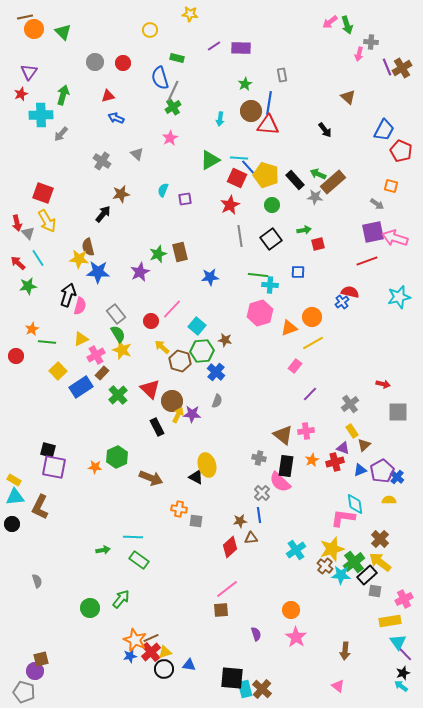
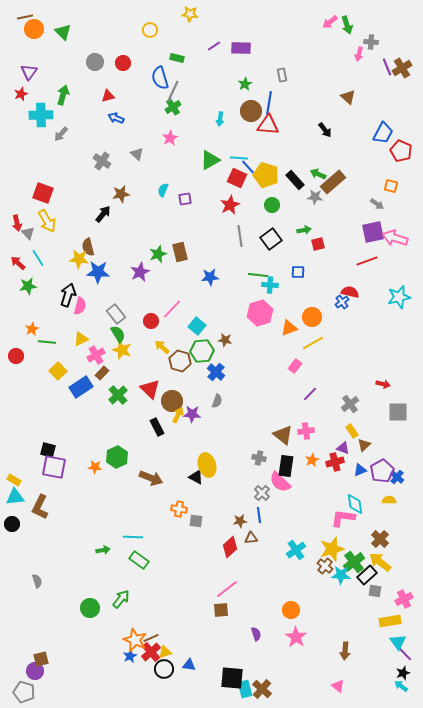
blue trapezoid at (384, 130): moved 1 px left, 3 px down
blue star at (130, 656): rotated 16 degrees counterclockwise
